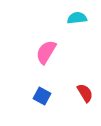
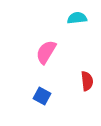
red semicircle: moved 2 px right, 12 px up; rotated 24 degrees clockwise
